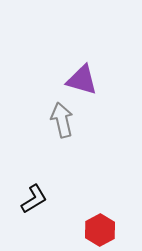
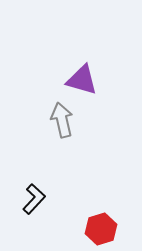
black L-shape: rotated 16 degrees counterclockwise
red hexagon: moved 1 px right, 1 px up; rotated 12 degrees clockwise
